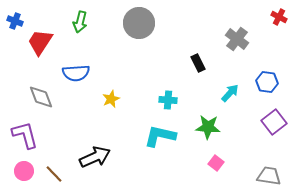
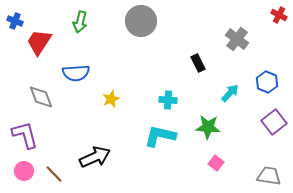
red cross: moved 2 px up
gray circle: moved 2 px right, 2 px up
red trapezoid: moved 1 px left
blue hexagon: rotated 15 degrees clockwise
